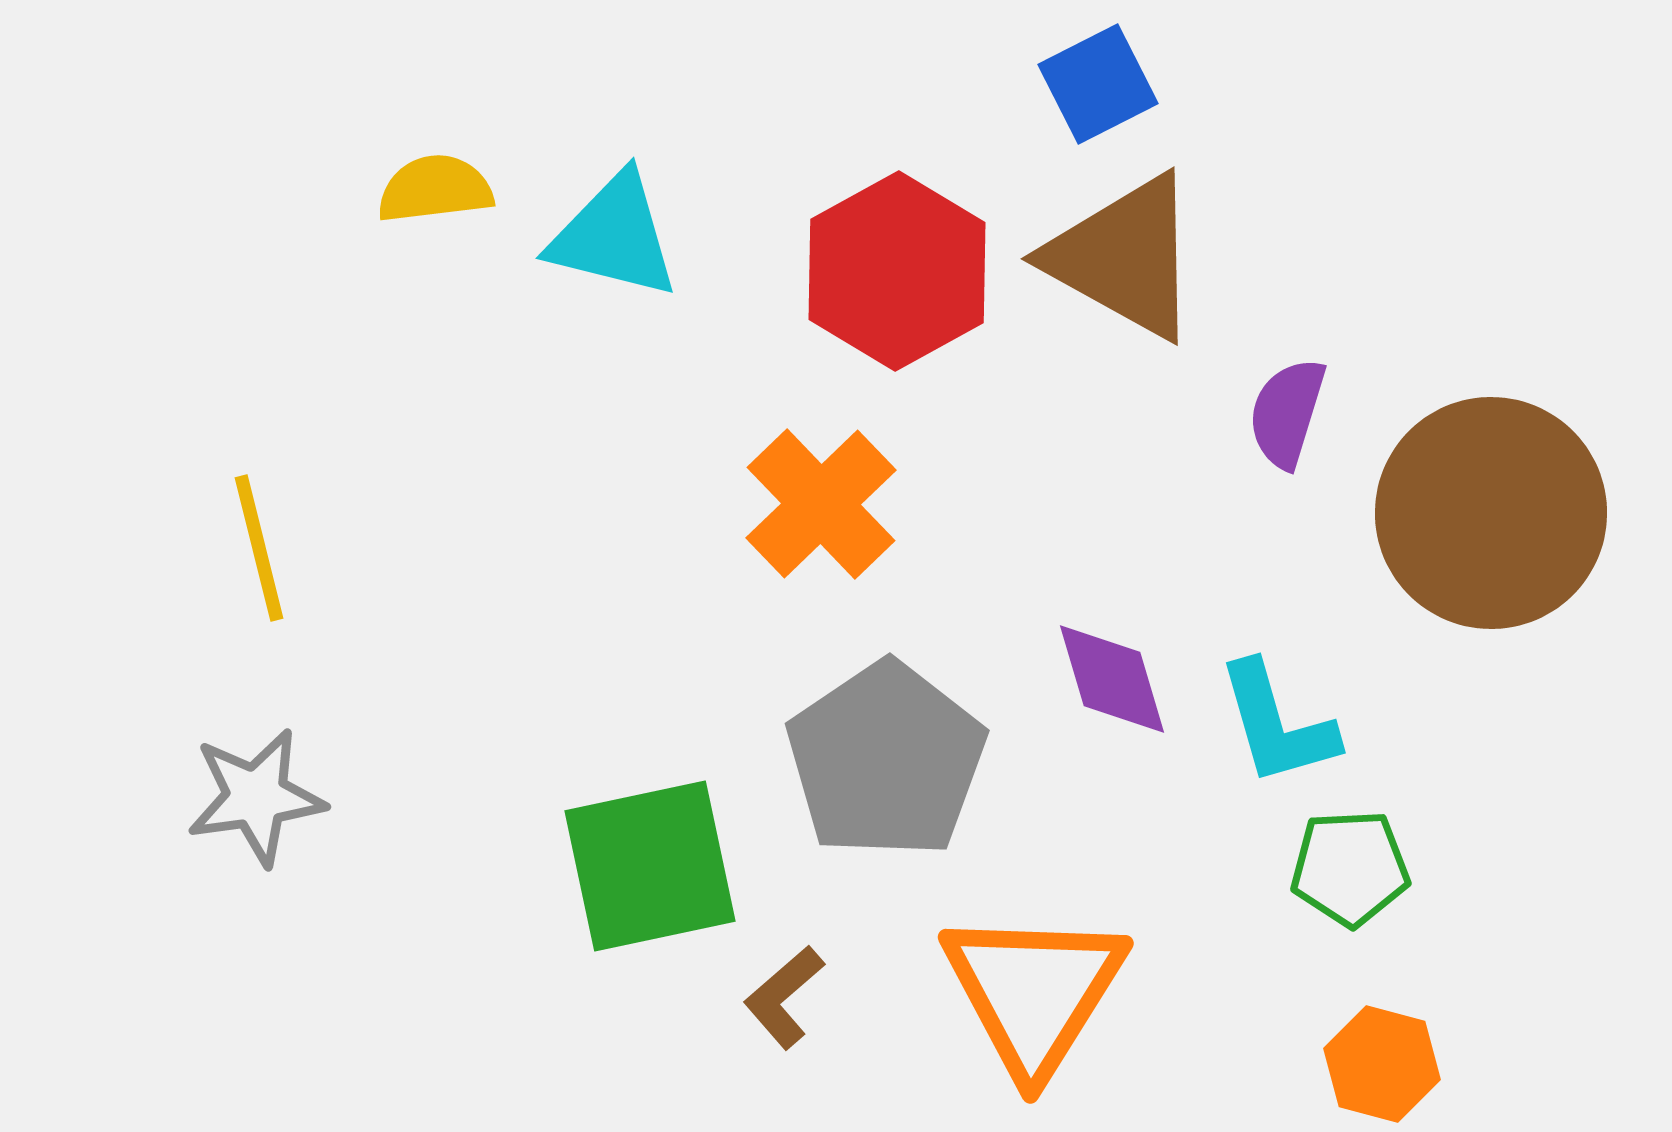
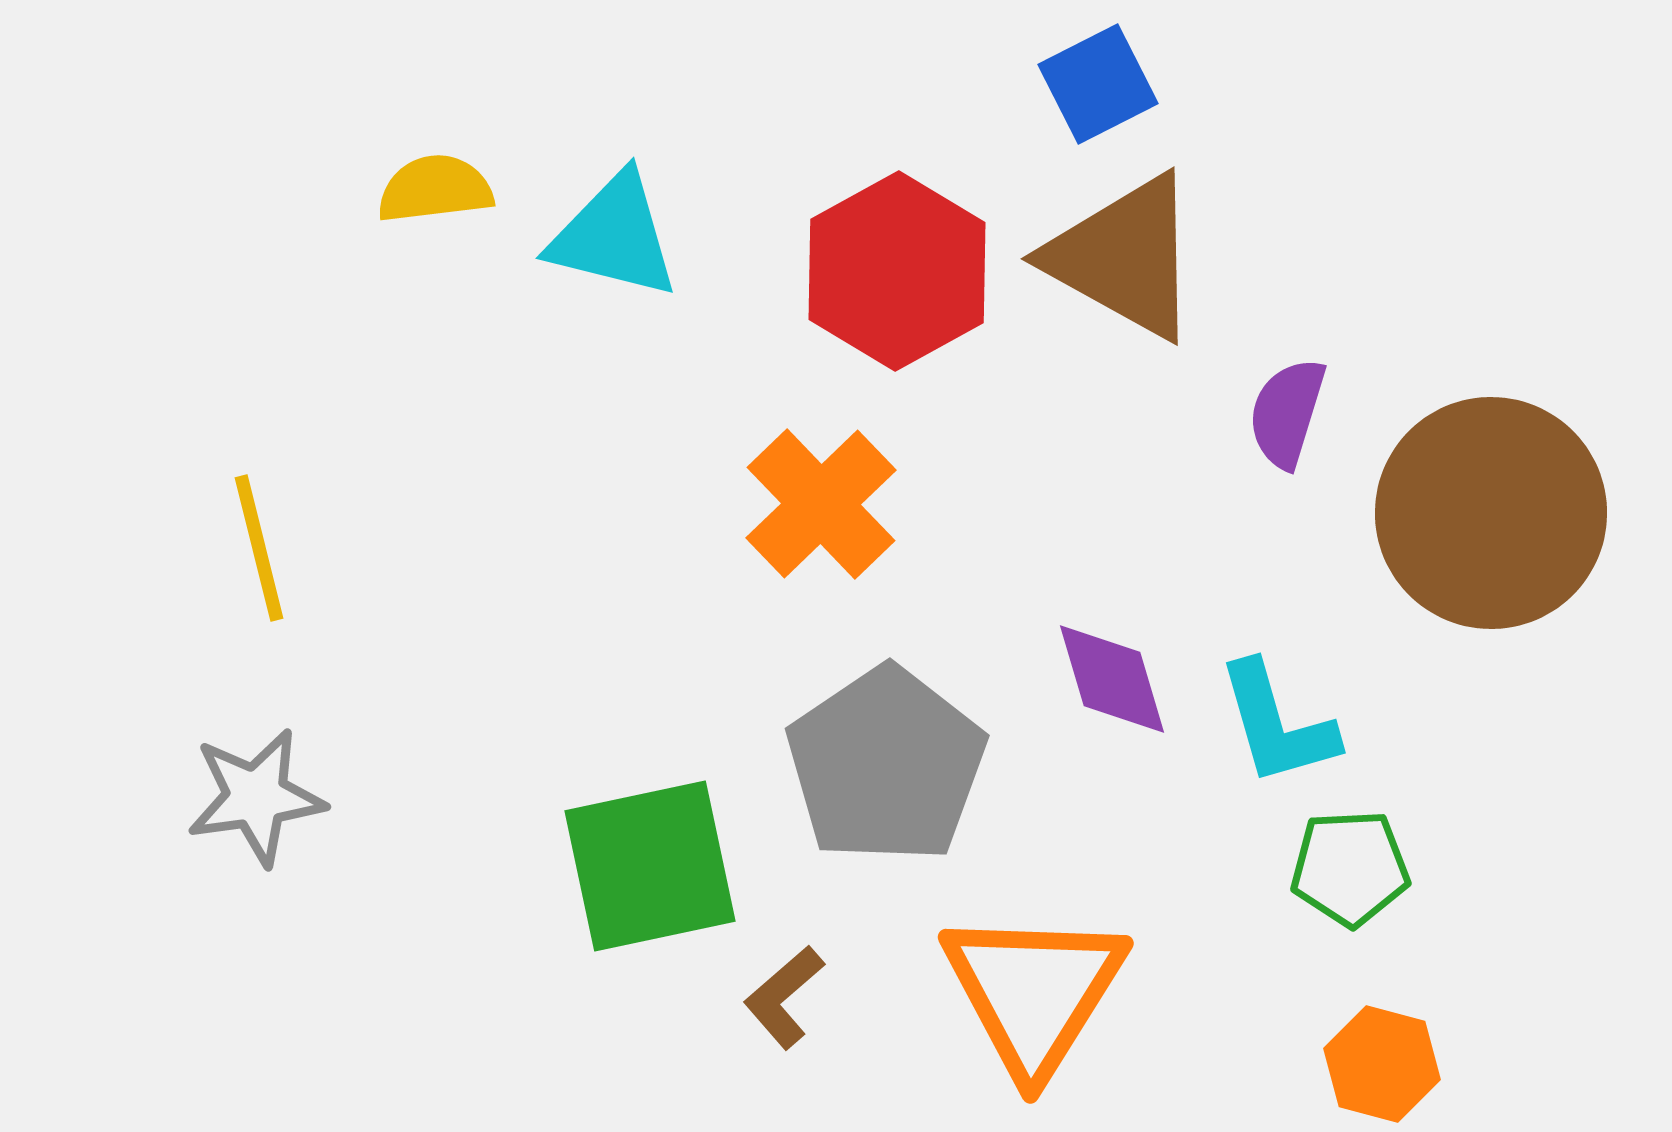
gray pentagon: moved 5 px down
